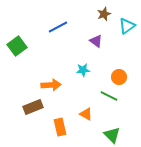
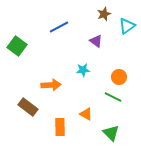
blue line: moved 1 px right
green square: rotated 18 degrees counterclockwise
green line: moved 4 px right, 1 px down
brown rectangle: moved 5 px left; rotated 60 degrees clockwise
orange rectangle: rotated 12 degrees clockwise
green triangle: moved 1 px left, 2 px up
